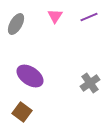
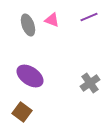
pink triangle: moved 3 px left, 4 px down; rotated 42 degrees counterclockwise
gray ellipse: moved 12 px right, 1 px down; rotated 50 degrees counterclockwise
